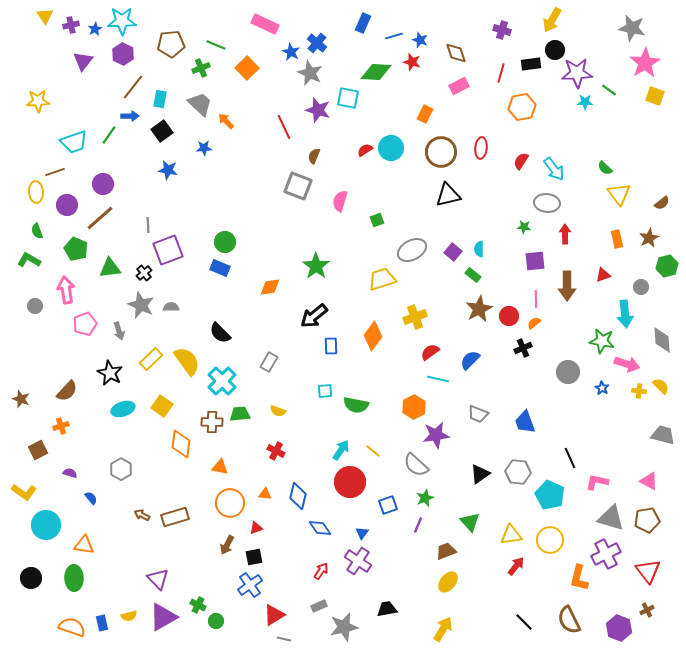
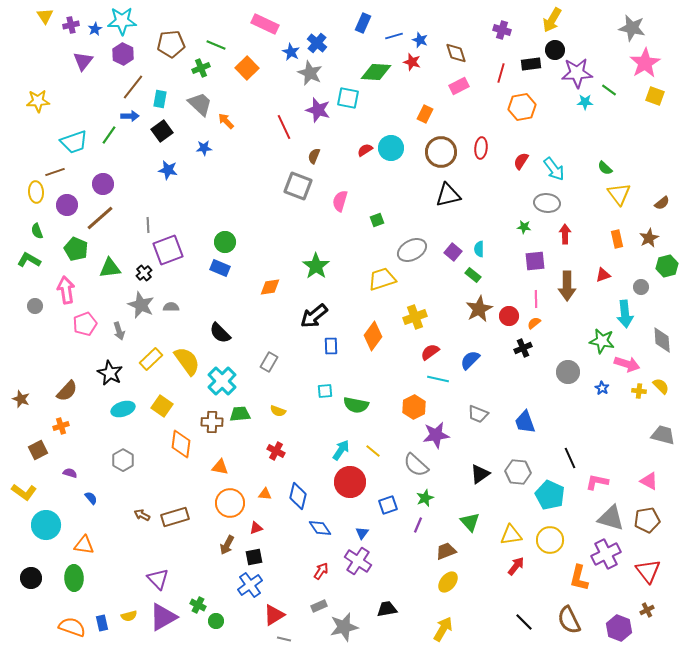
gray hexagon at (121, 469): moved 2 px right, 9 px up
